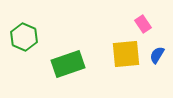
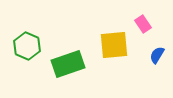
green hexagon: moved 3 px right, 9 px down
yellow square: moved 12 px left, 9 px up
